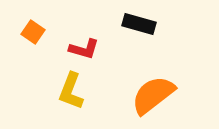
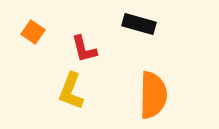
red L-shape: rotated 60 degrees clockwise
orange semicircle: rotated 129 degrees clockwise
